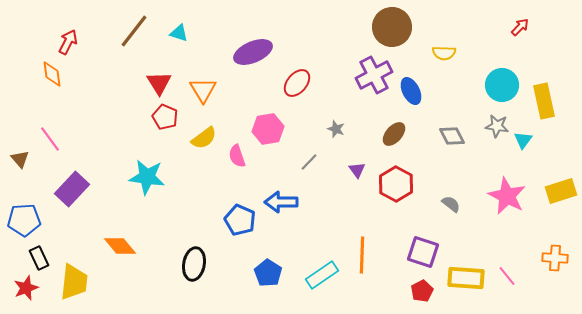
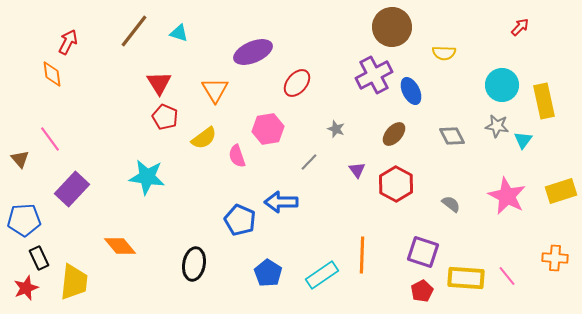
orange triangle at (203, 90): moved 12 px right
